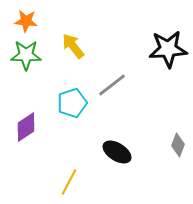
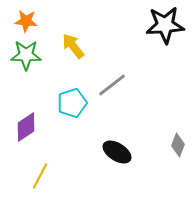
black star: moved 3 px left, 24 px up
yellow line: moved 29 px left, 6 px up
